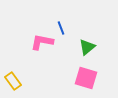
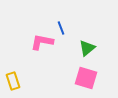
green triangle: moved 1 px down
yellow rectangle: rotated 18 degrees clockwise
